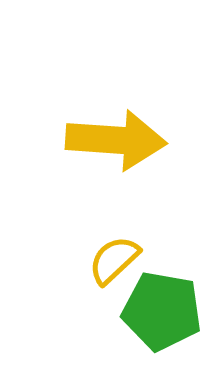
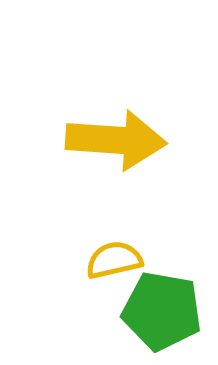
yellow semicircle: rotated 30 degrees clockwise
